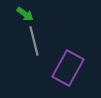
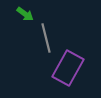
gray line: moved 12 px right, 3 px up
